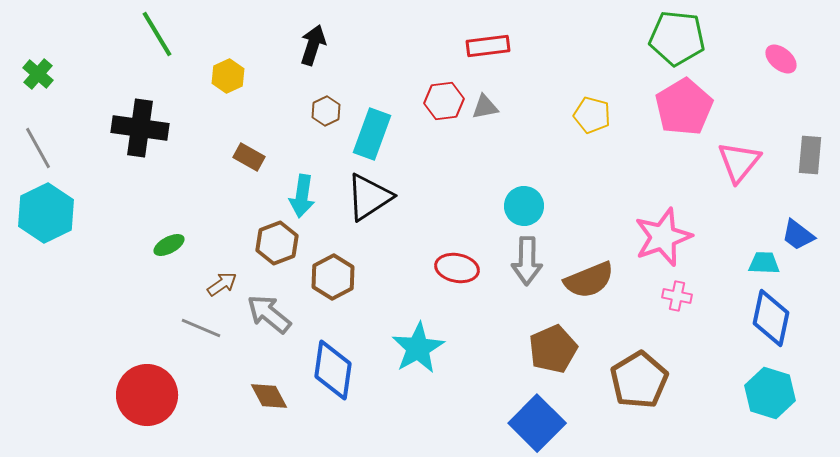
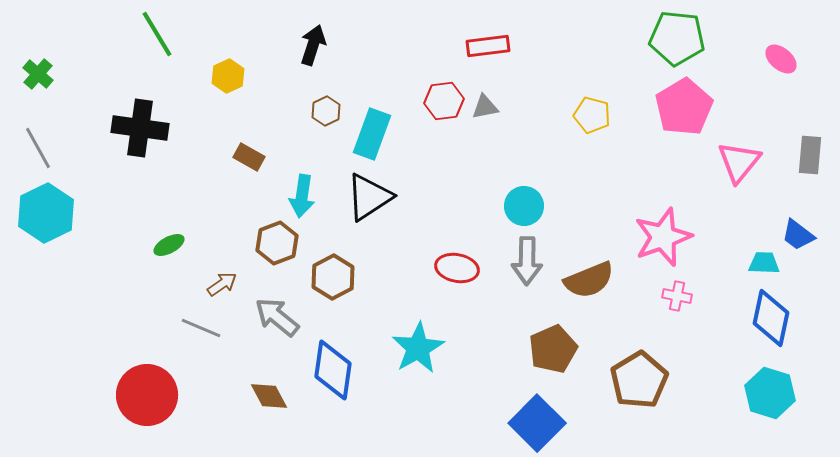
gray arrow at (269, 314): moved 8 px right, 3 px down
